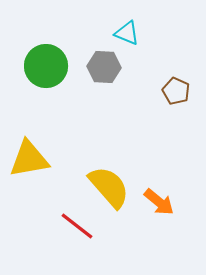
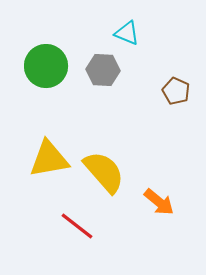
gray hexagon: moved 1 px left, 3 px down
yellow triangle: moved 20 px right
yellow semicircle: moved 5 px left, 15 px up
